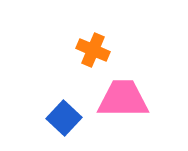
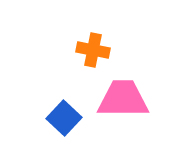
orange cross: rotated 12 degrees counterclockwise
